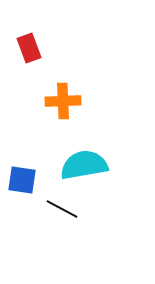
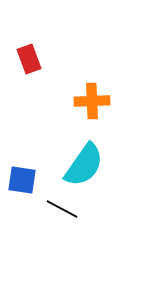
red rectangle: moved 11 px down
orange cross: moved 29 px right
cyan semicircle: rotated 135 degrees clockwise
